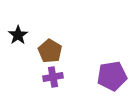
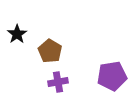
black star: moved 1 px left, 1 px up
purple cross: moved 5 px right, 5 px down
